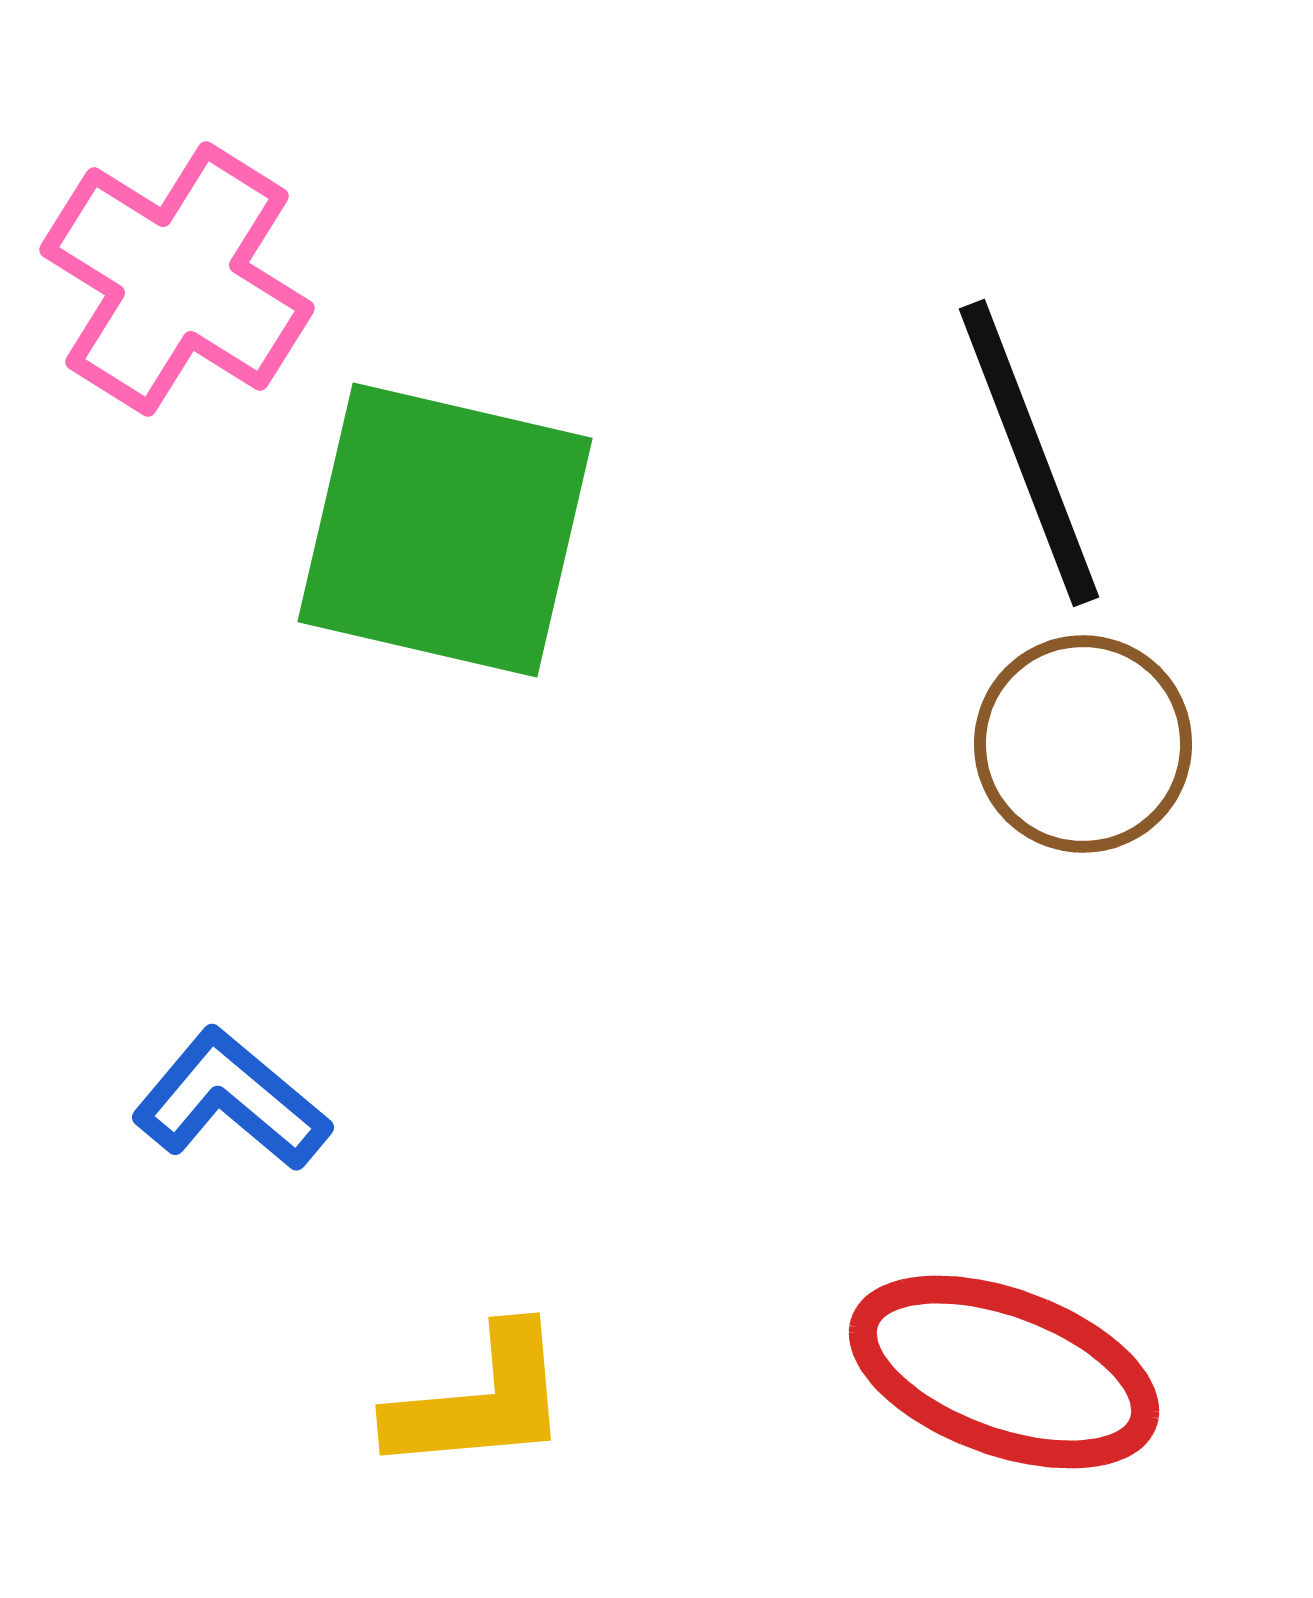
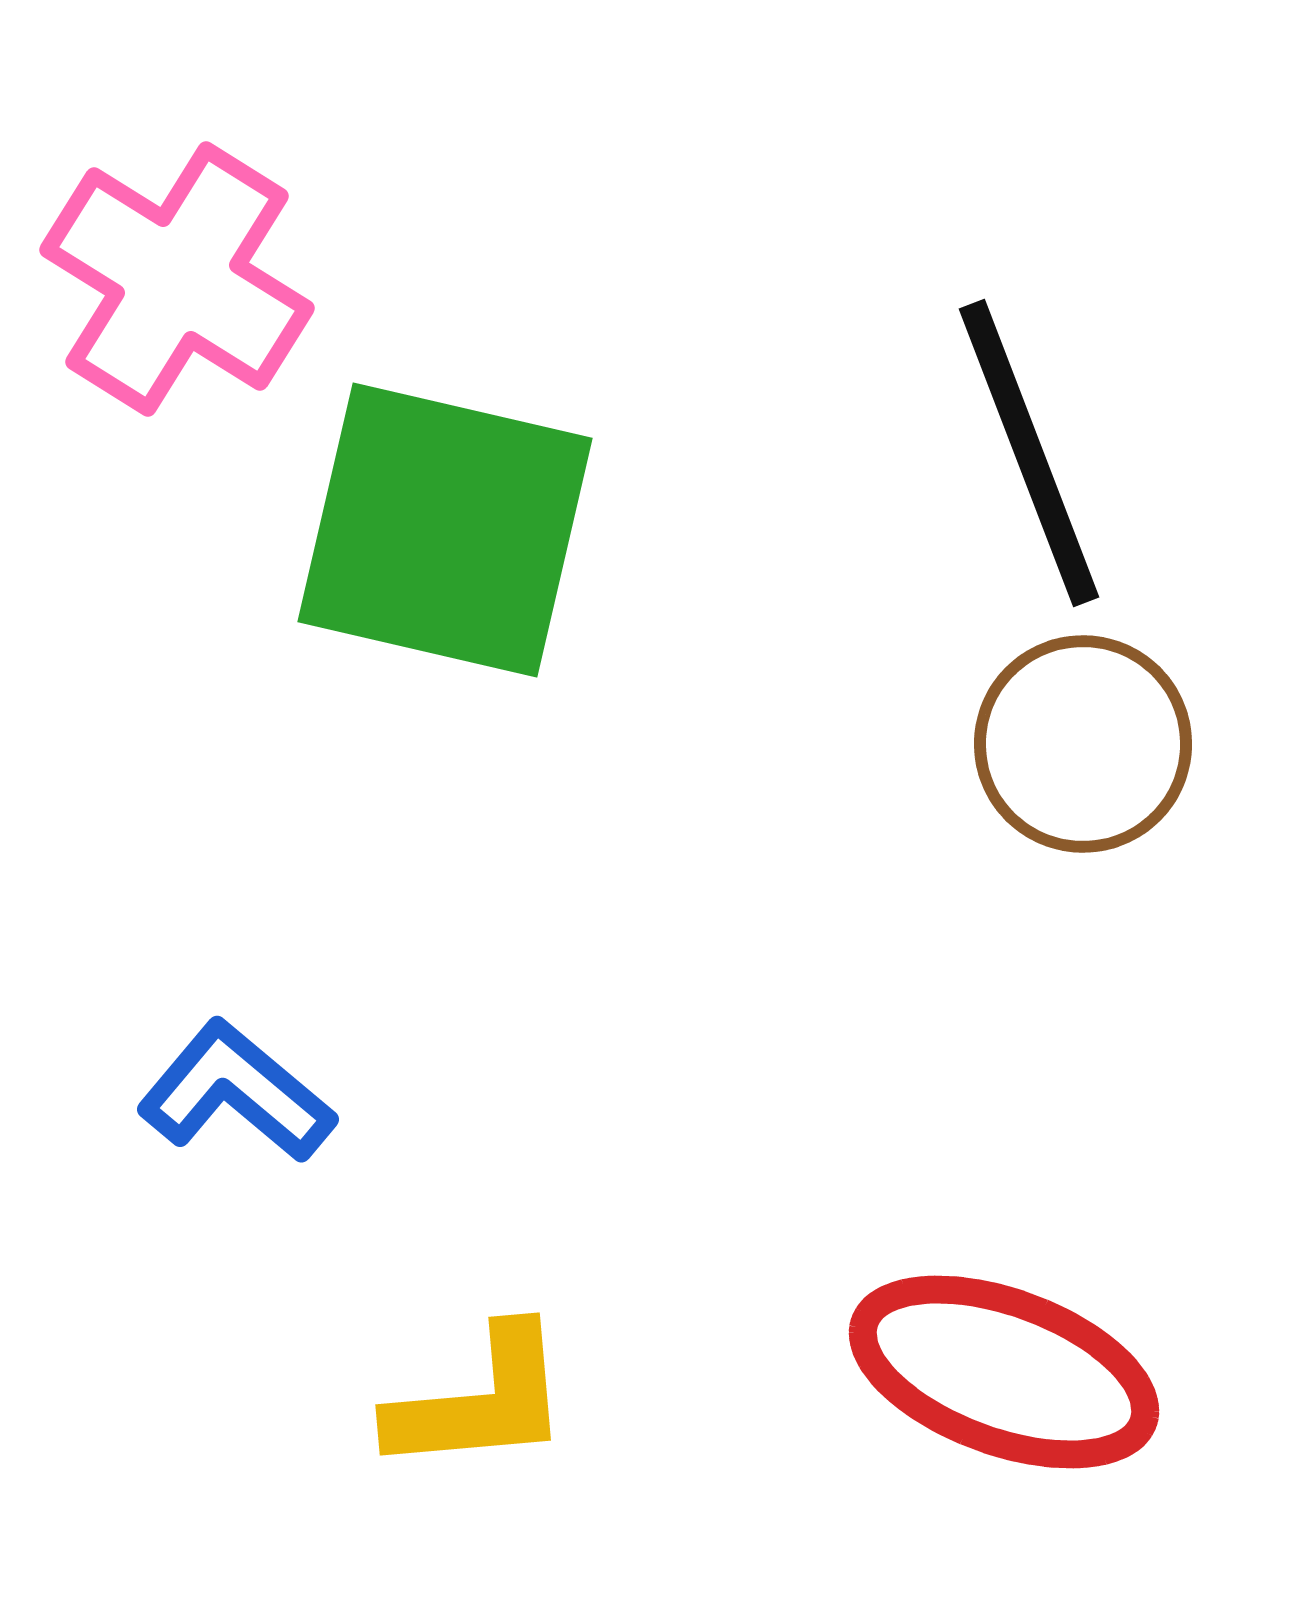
blue L-shape: moved 5 px right, 8 px up
